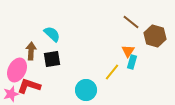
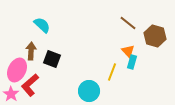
brown line: moved 3 px left, 1 px down
cyan semicircle: moved 10 px left, 9 px up
orange triangle: rotated 16 degrees counterclockwise
black square: rotated 30 degrees clockwise
yellow line: rotated 18 degrees counterclockwise
red L-shape: moved 1 px right, 1 px up; rotated 60 degrees counterclockwise
cyan circle: moved 3 px right, 1 px down
pink star: rotated 21 degrees counterclockwise
